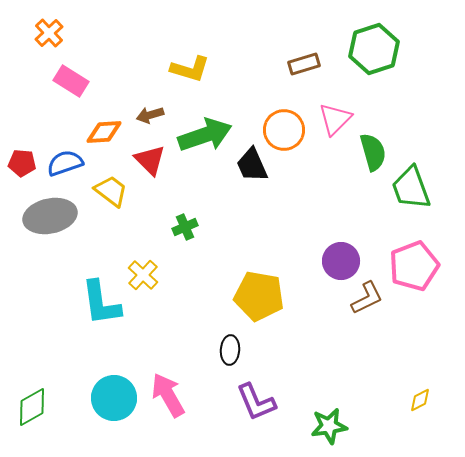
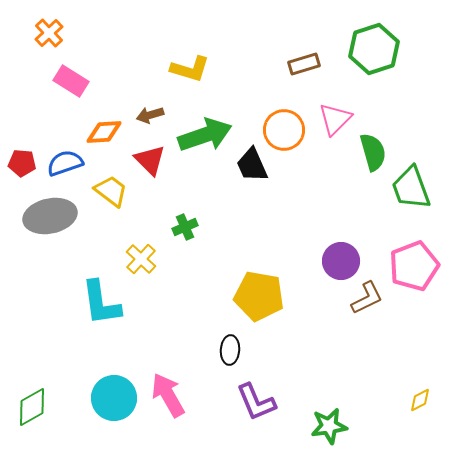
yellow cross: moved 2 px left, 16 px up
